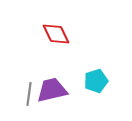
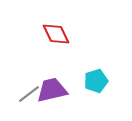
gray line: rotated 45 degrees clockwise
